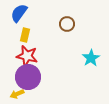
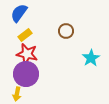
brown circle: moved 1 px left, 7 px down
yellow rectangle: rotated 40 degrees clockwise
red star: moved 2 px up
purple circle: moved 2 px left, 3 px up
yellow arrow: rotated 56 degrees counterclockwise
